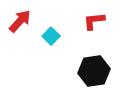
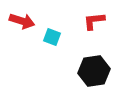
red arrow: moved 2 px right; rotated 65 degrees clockwise
cyan square: moved 1 px right, 1 px down; rotated 24 degrees counterclockwise
